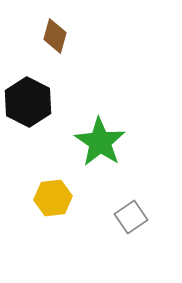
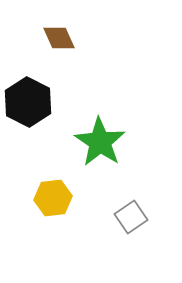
brown diamond: moved 4 px right, 2 px down; rotated 40 degrees counterclockwise
